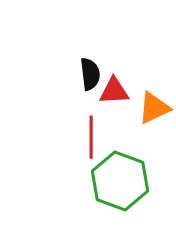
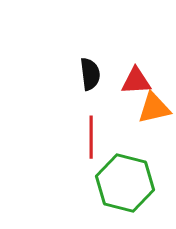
red triangle: moved 22 px right, 10 px up
orange triangle: rotated 12 degrees clockwise
green hexagon: moved 5 px right, 2 px down; rotated 6 degrees counterclockwise
